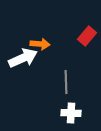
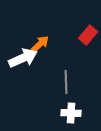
red rectangle: moved 1 px right, 1 px up
orange arrow: rotated 48 degrees counterclockwise
